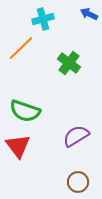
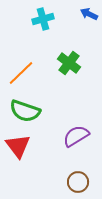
orange line: moved 25 px down
